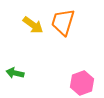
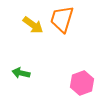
orange trapezoid: moved 1 px left, 3 px up
green arrow: moved 6 px right
